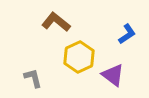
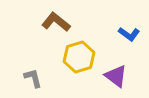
blue L-shape: moved 2 px right; rotated 70 degrees clockwise
yellow hexagon: rotated 8 degrees clockwise
purple triangle: moved 3 px right, 1 px down
